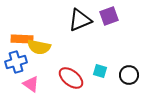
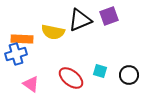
yellow semicircle: moved 14 px right, 15 px up
blue cross: moved 8 px up
